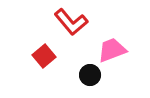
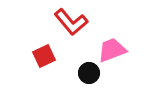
red square: rotated 15 degrees clockwise
black circle: moved 1 px left, 2 px up
